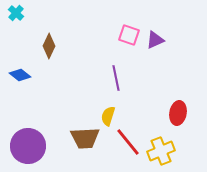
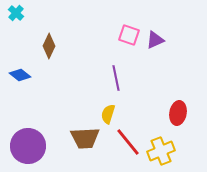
yellow semicircle: moved 2 px up
